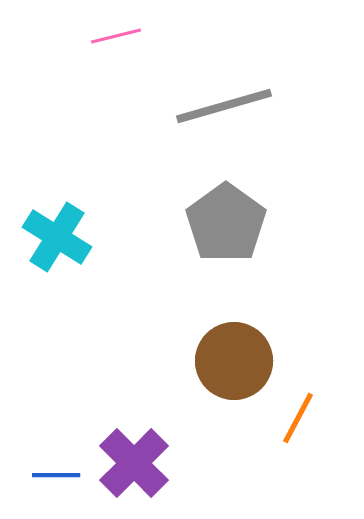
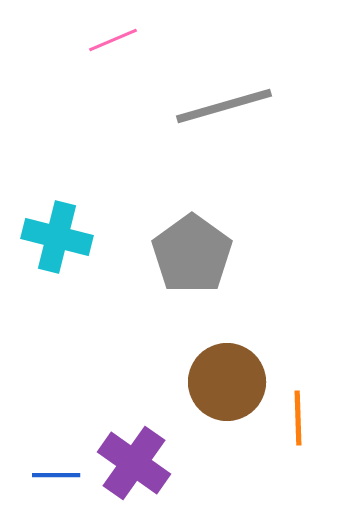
pink line: moved 3 px left, 4 px down; rotated 9 degrees counterclockwise
gray pentagon: moved 34 px left, 31 px down
cyan cross: rotated 18 degrees counterclockwise
brown circle: moved 7 px left, 21 px down
orange line: rotated 30 degrees counterclockwise
purple cross: rotated 10 degrees counterclockwise
